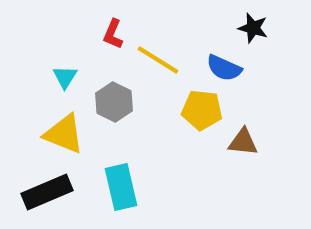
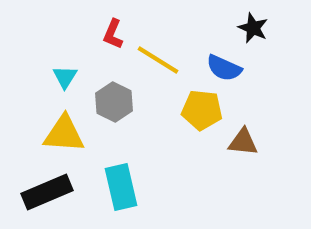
black star: rotated 8 degrees clockwise
yellow triangle: rotated 18 degrees counterclockwise
